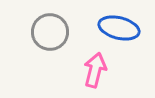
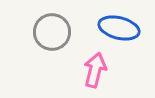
gray circle: moved 2 px right
